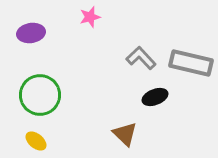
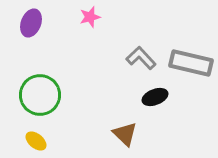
purple ellipse: moved 10 px up; rotated 60 degrees counterclockwise
